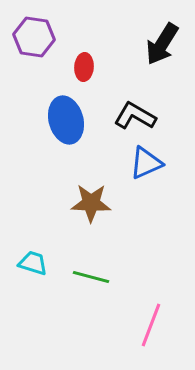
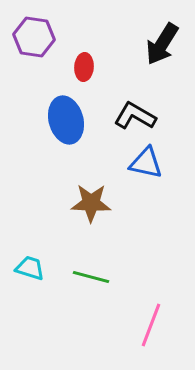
blue triangle: rotated 36 degrees clockwise
cyan trapezoid: moved 3 px left, 5 px down
